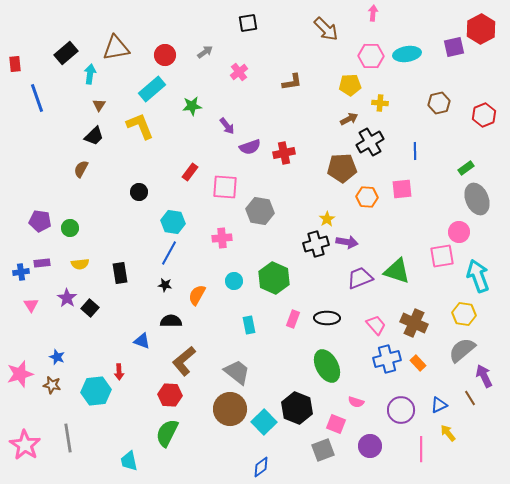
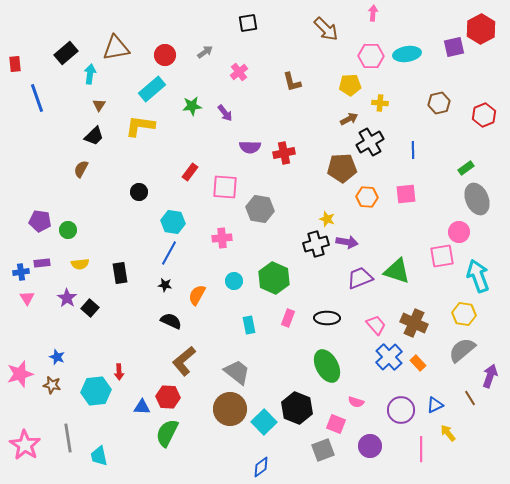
brown L-shape at (292, 82): rotated 85 degrees clockwise
yellow L-shape at (140, 126): rotated 60 degrees counterclockwise
purple arrow at (227, 126): moved 2 px left, 13 px up
purple semicircle at (250, 147): rotated 20 degrees clockwise
blue line at (415, 151): moved 2 px left, 1 px up
pink square at (402, 189): moved 4 px right, 5 px down
gray hexagon at (260, 211): moved 2 px up
yellow star at (327, 219): rotated 21 degrees counterclockwise
green circle at (70, 228): moved 2 px left, 2 px down
pink triangle at (31, 305): moved 4 px left, 7 px up
pink rectangle at (293, 319): moved 5 px left, 1 px up
black semicircle at (171, 321): rotated 25 degrees clockwise
blue triangle at (142, 341): moved 66 px down; rotated 18 degrees counterclockwise
blue cross at (387, 359): moved 2 px right, 2 px up; rotated 28 degrees counterclockwise
purple arrow at (484, 376): moved 6 px right; rotated 45 degrees clockwise
red hexagon at (170, 395): moved 2 px left, 2 px down
blue triangle at (439, 405): moved 4 px left
cyan trapezoid at (129, 461): moved 30 px left, 5 px up
